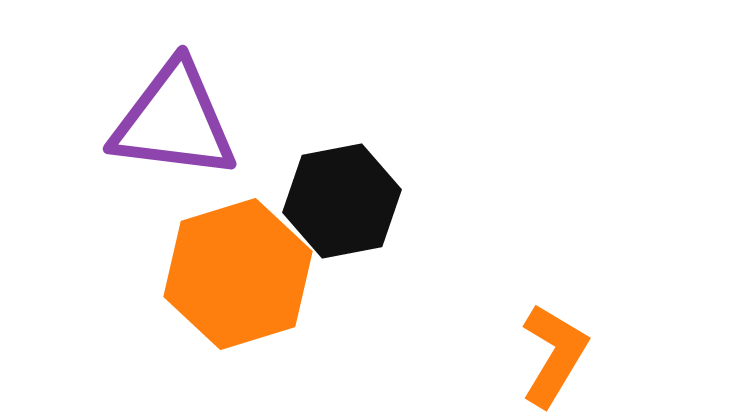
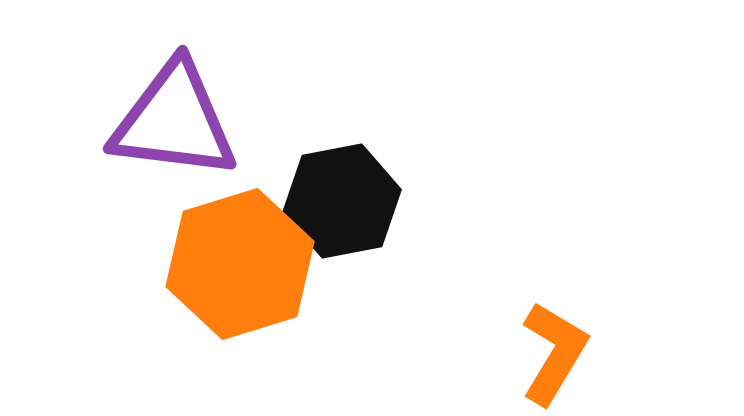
orange hexagon: moved 2 px right, 10 px up
orange L-shape: moved 2 px up
